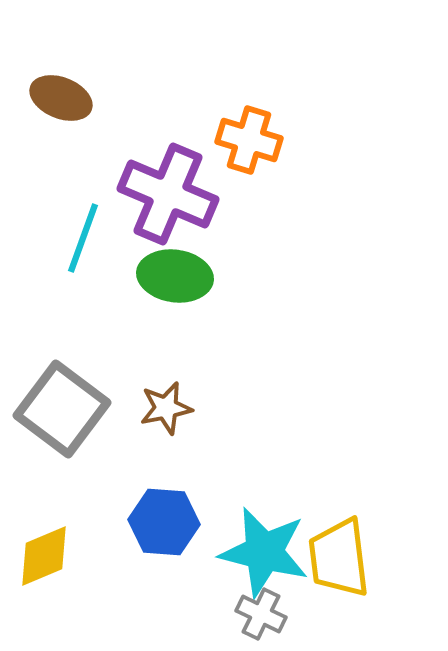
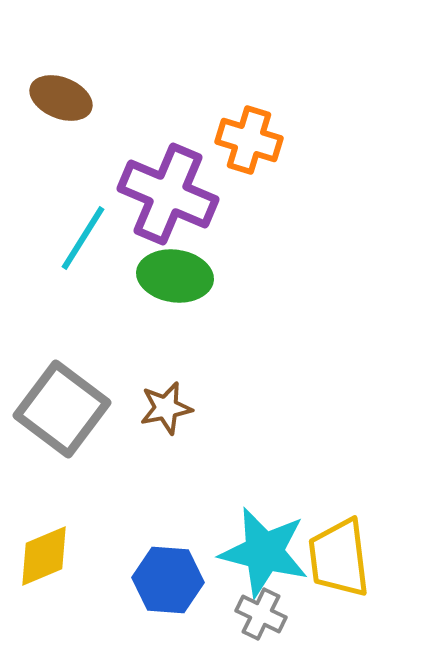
cyan line: rotated 12 degrees clockwise
blue hexagon: moved 4 px right, 58 px down
